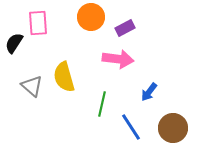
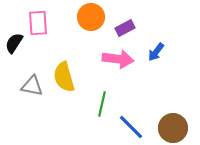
gray triangle: rotated 30 degrees counterclockwise
blue arrow: moved 7 px right, 40 px up
blue line: rotated 12 degrees counterclockwise
